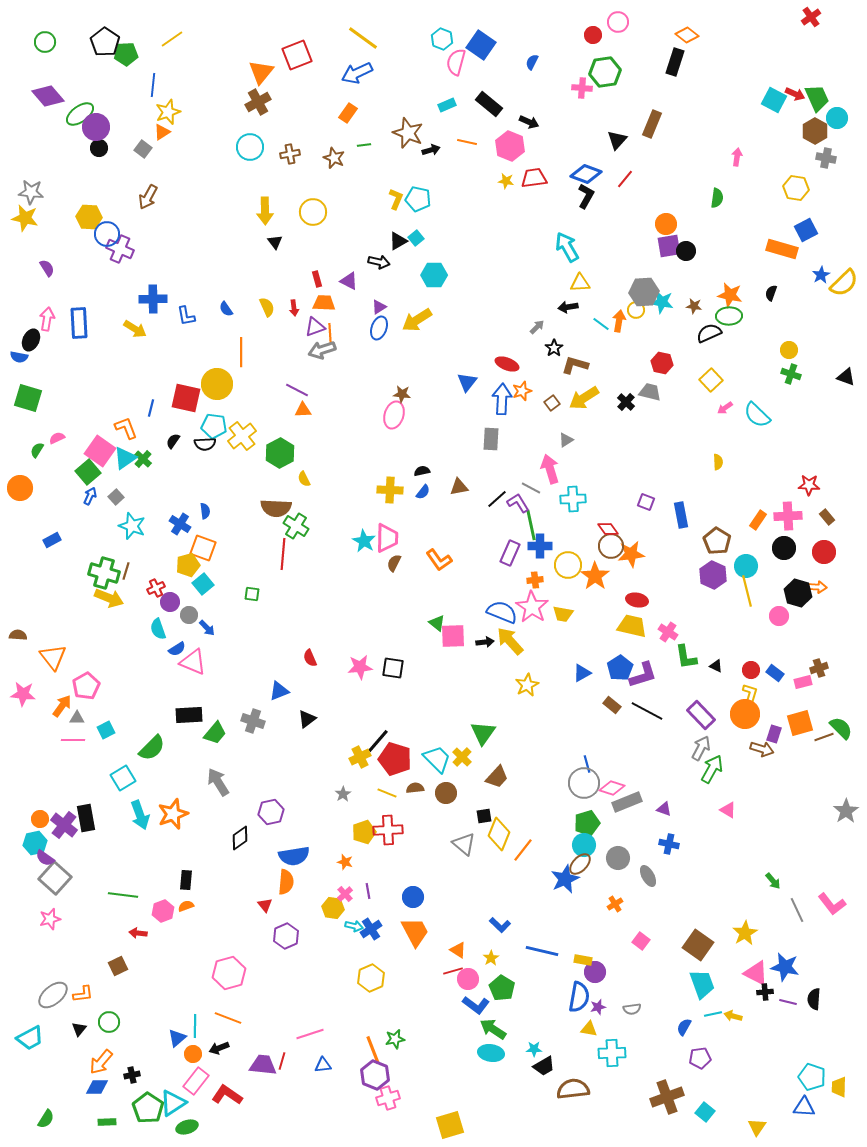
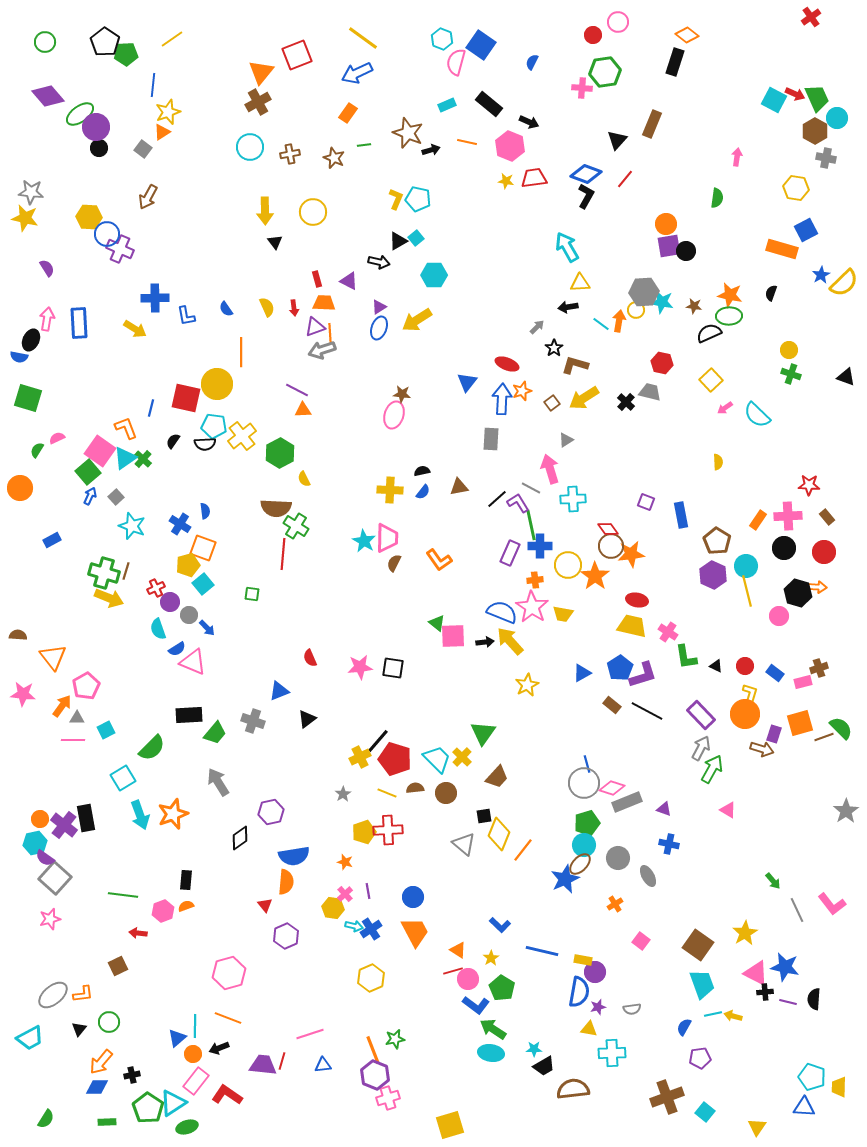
blue cross at (153, 299): moved 2 px right, 1 px up
red circle at (751, 670): moved 6 px left, 4 px up
blue semicircle at (579, 997): moved 5 px up
